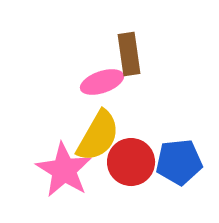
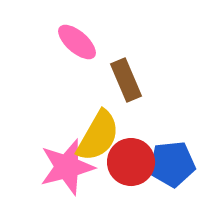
brown rectangle: moved 3 px left, 26 px down; rotated 15 degrees counterclockwise
pink ellipse: moved 25 px left, 40 px up; rotated 60 degrees clockwise
blue pentagon: moved 7 px left, 2 px down
pink star: moved 3 px right, 3 px up; rotated 26 degrees clockwise
